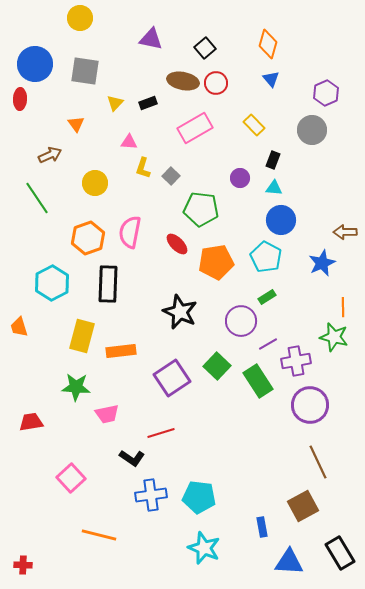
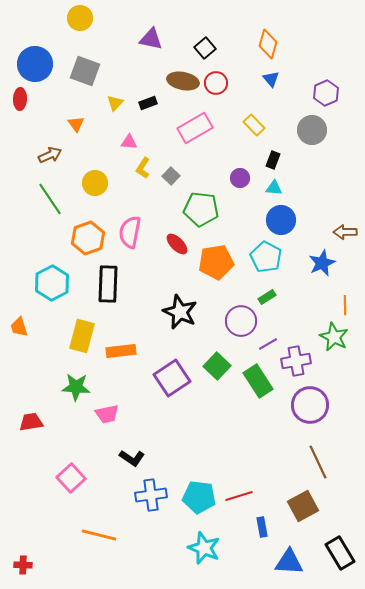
gray square at (85, 71): rotated 12 degrees clockwise
yellow L-shape at (143, 168): rotated 15 degrees clockwise
green line at (37, 198): moved 13 px right, 1 px down
orange line at (343, 307): moved 2 px right, 2 px up
green star at (334, 337): rotated 12 degrees clockwise
red line at (161, 433): moved 78 px right, 63 px down
